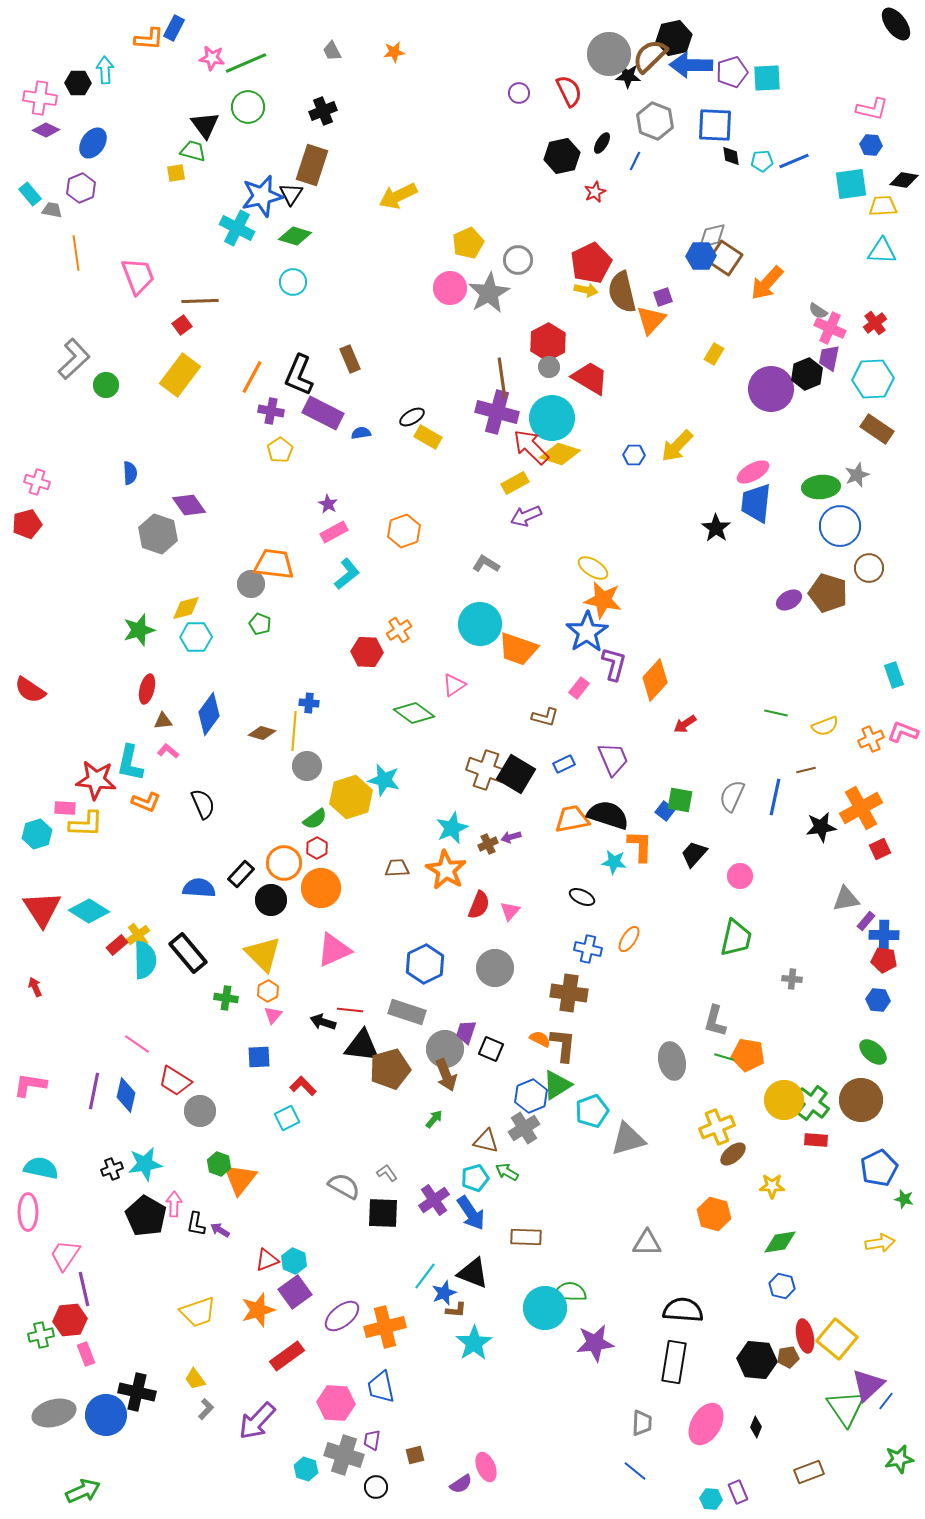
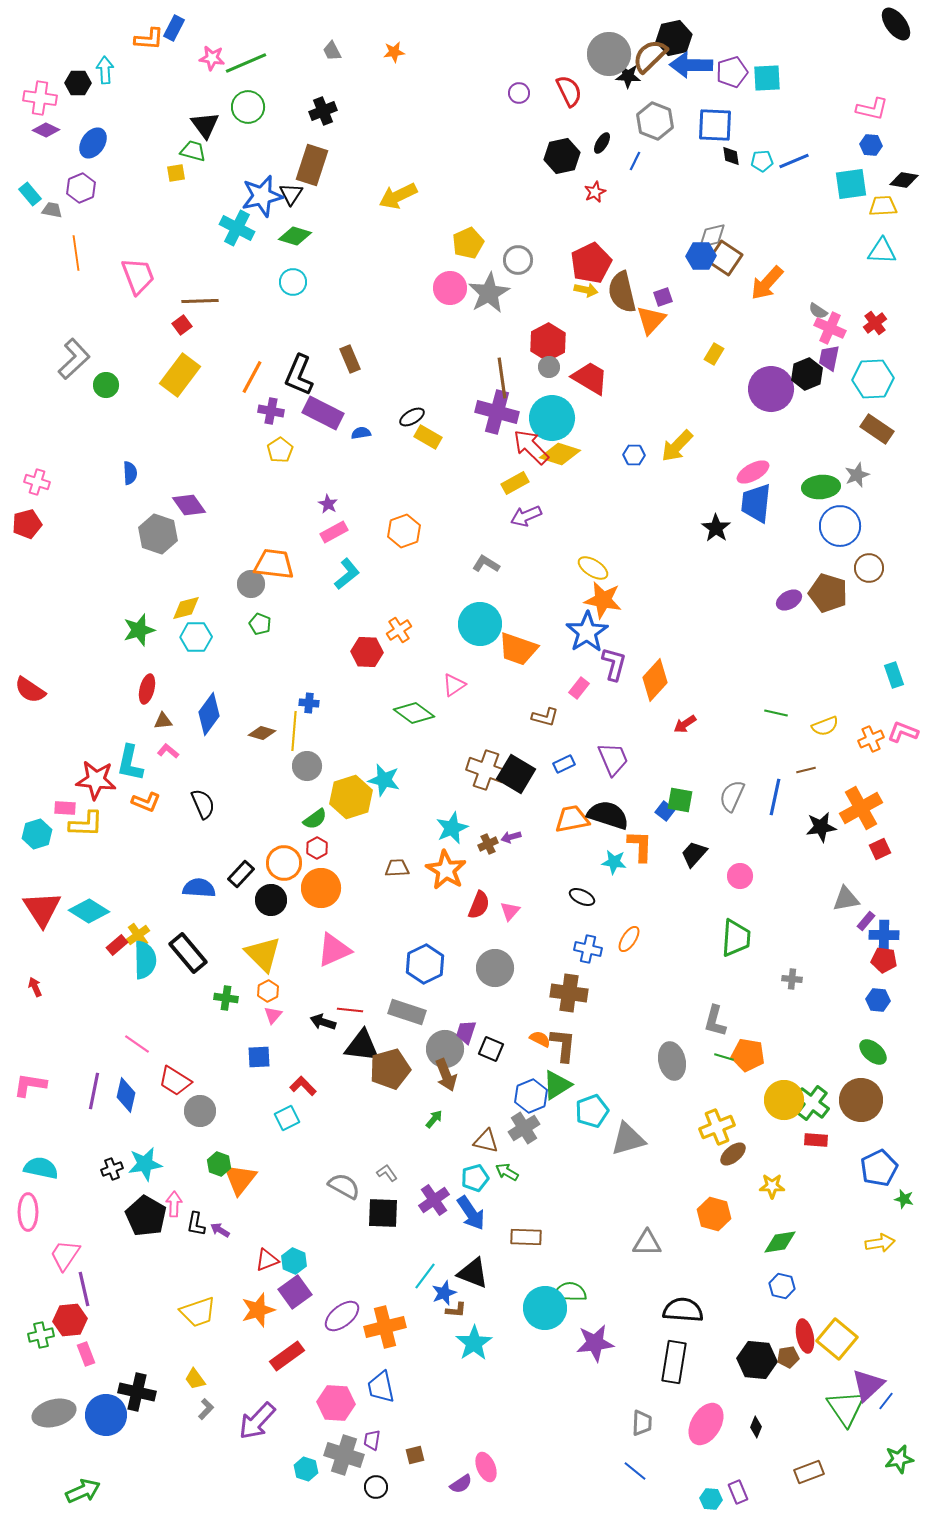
green trapezoid at (736, 938): rotated 9 degrees counterclockwise
